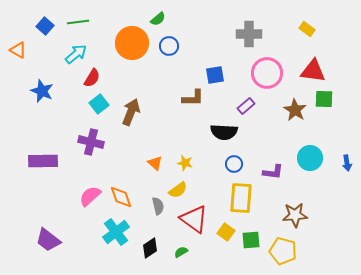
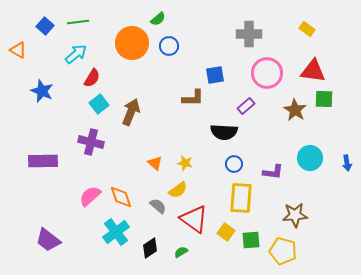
gray semicircle at (158, 206): rotated 36 degrees counterclockwise
